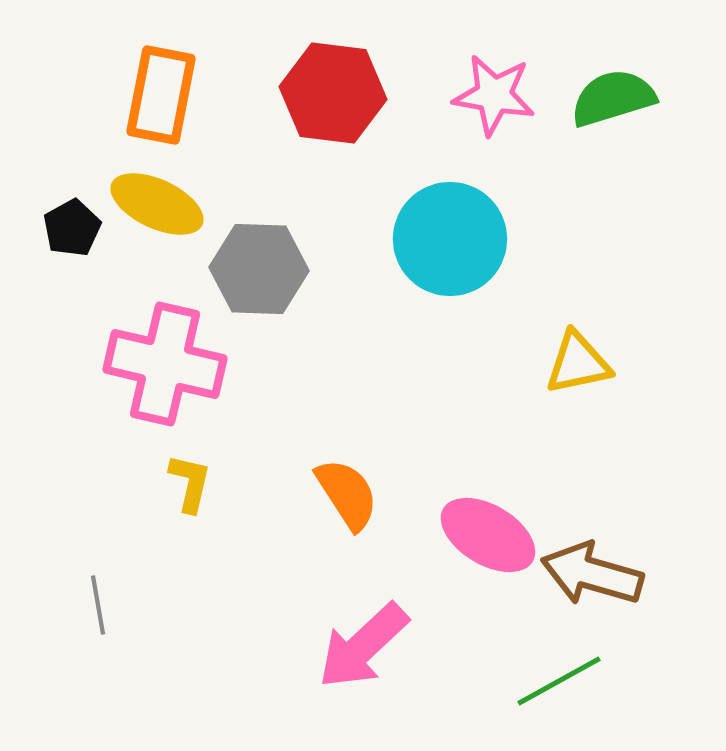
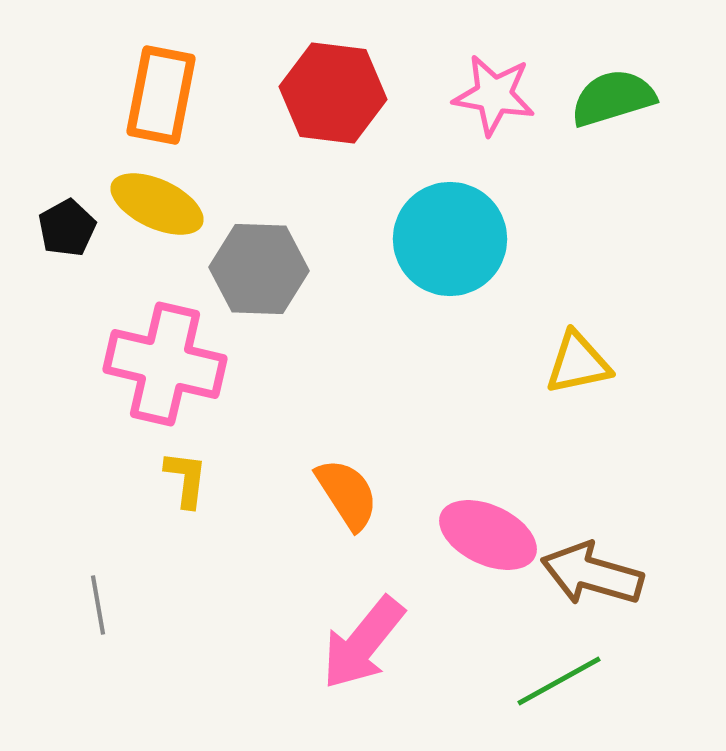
black pentagon: moved 5 px left
yellow L-shape: moved 4 px left, 4 px up; rotated 6 degrees counterclockwise
pink ellipse: rotated 6 degrees counterclockwise
pink arrow: moved 3 px up; rotated 8 degrees counterclockwise
